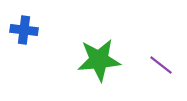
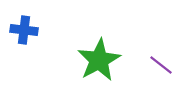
green star: rotated 24 degrees counterclockwise
